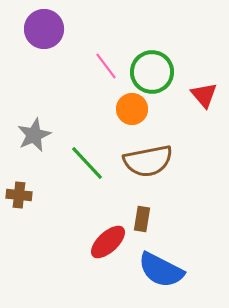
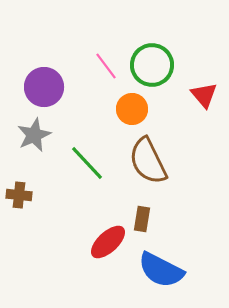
purple circle: moved 58 px down
green circle: moved 7 px up
brown semicircle: rotated 75 degrees clockwise
